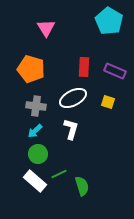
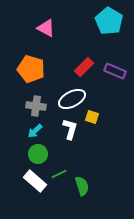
pink triangle: rotated 30 degrees counterclockwise
red rectangle: rotated 42 degrees clockwise
white ellipse: moved 1 px left, 1 px down
yellow square: moved 16 px left, 15 px down
white L-shape: moved 1 px left
